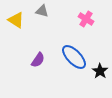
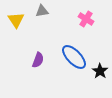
gray triangle: rotated 24 degrees counterclockwise
yellow triangle: rotated 24 degrees clockwise
purple semicircle: rotated 14 degrees counterclockwise
